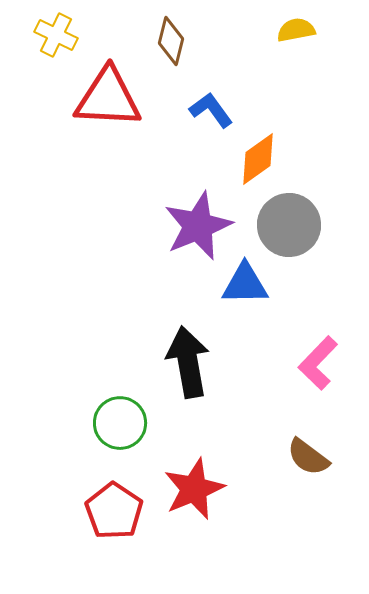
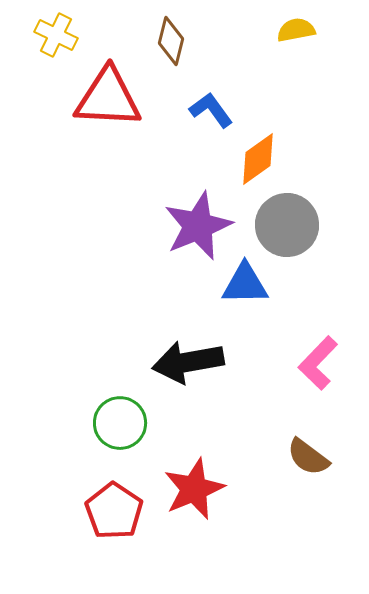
gray circle: moved 2 px left
black arrow: rotated 90 degrees counterclockwise
